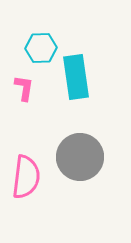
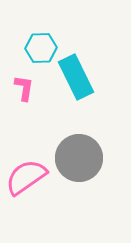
cyan rectangle: rotated 18 degrees counterclockwise
gray circle: moved 1 px left, 1 px down
pink semicircle: rotated 132 degrees counterclockwise
